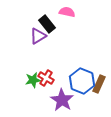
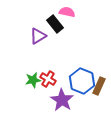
black rectangle: moved 8 px right
red cross: moved 2 px right, 1 px down
brown rectangle: moved 2 px down
